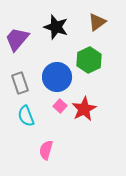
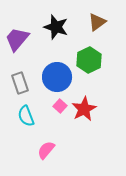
pink semicircle: rotated 24 degrees clockwise
